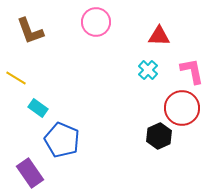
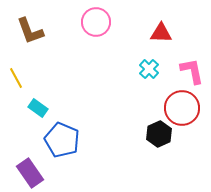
red triangle: moved 2 px right, 3 px up
cyan cross: moved 1 px right, 1 px up
yellow line: rotated 30 degrees clockwise
black hexagon: moved 2 px up
